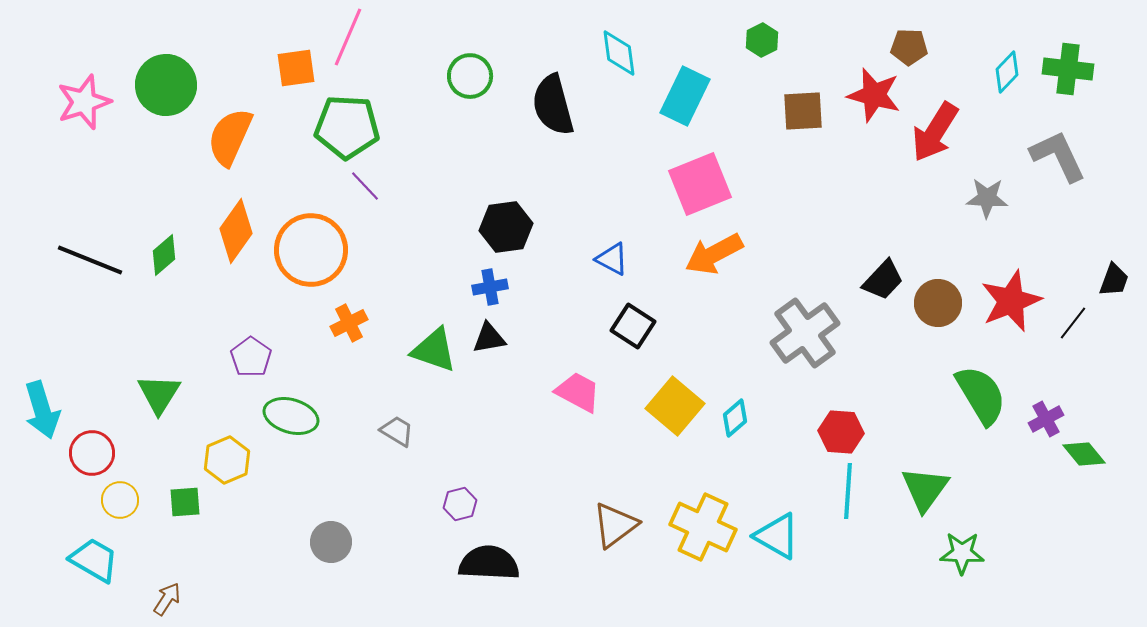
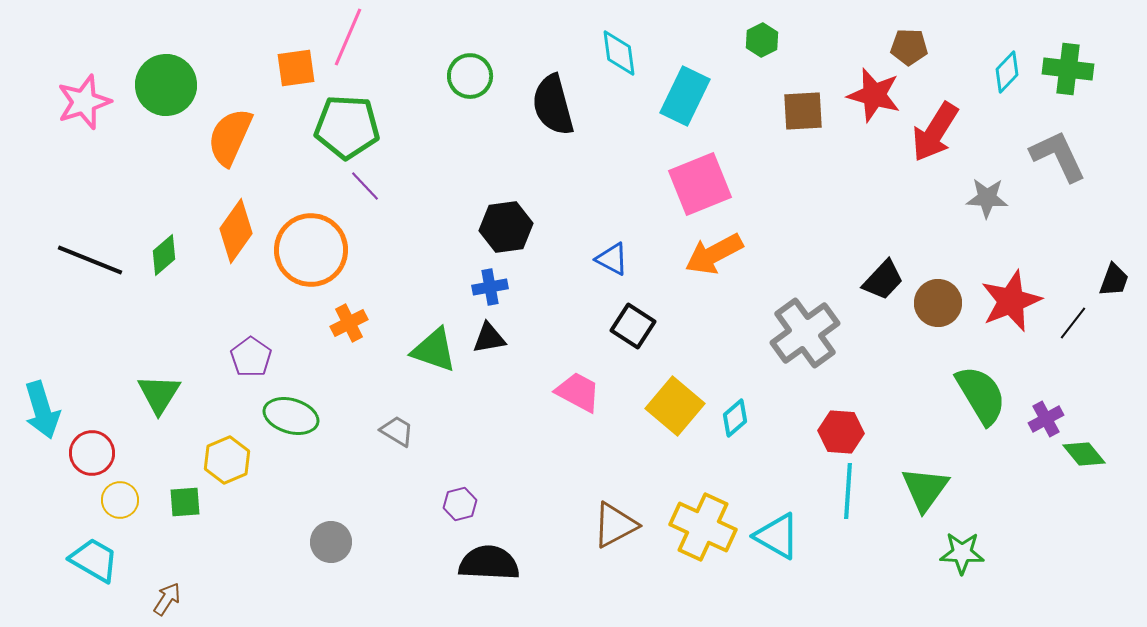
brown triangle at (615, 525): rotated 9 degrees clockwise
